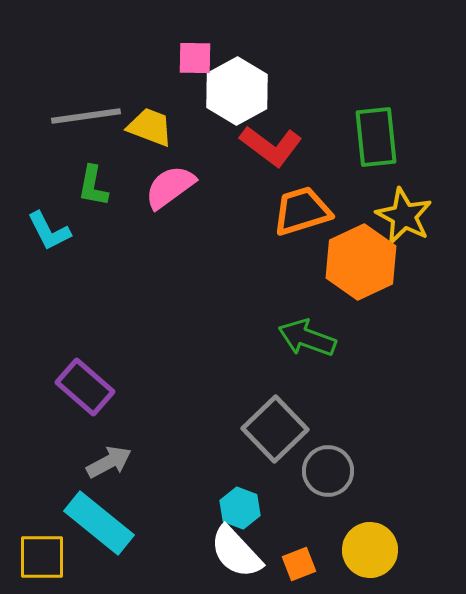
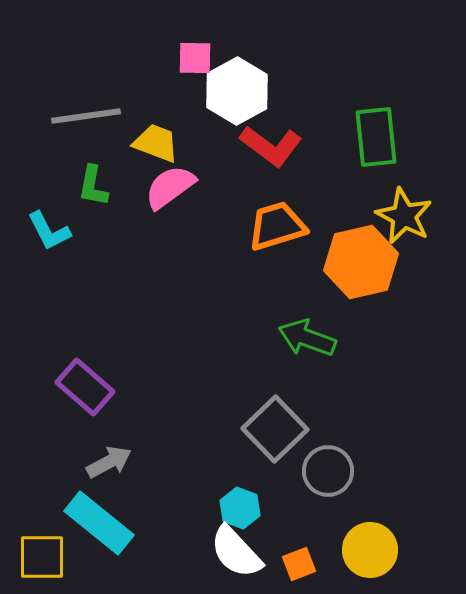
yellow trapezoid: moved 6 px right, 16 px down
orange trapezoid: moved 25 px left, 15 px down
orange hexagon: rotated 12 degrees clockwise
